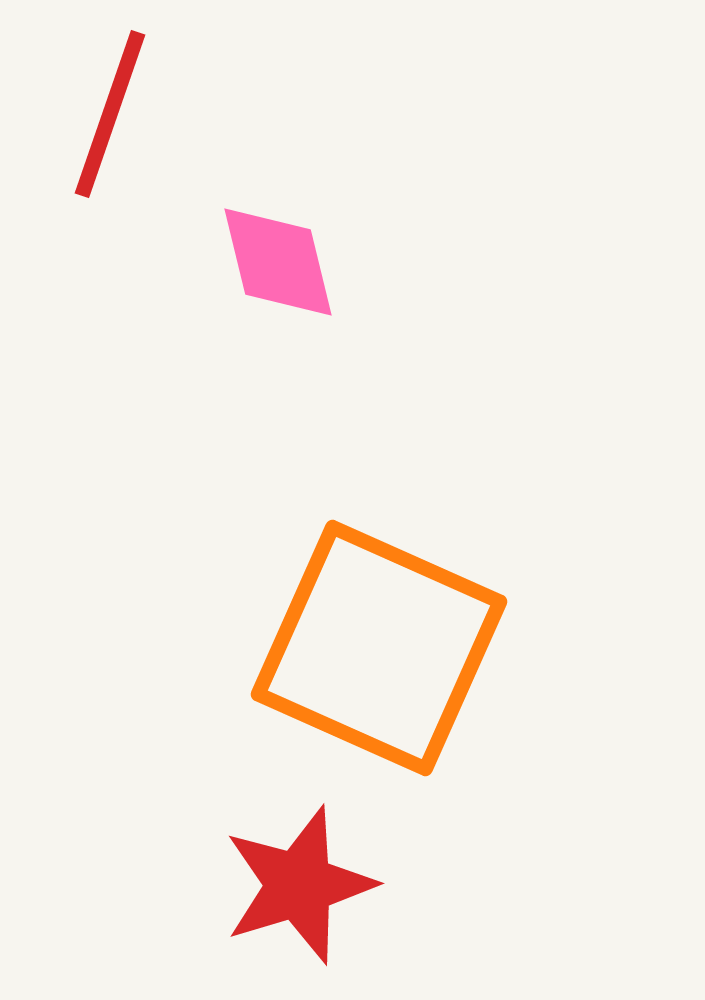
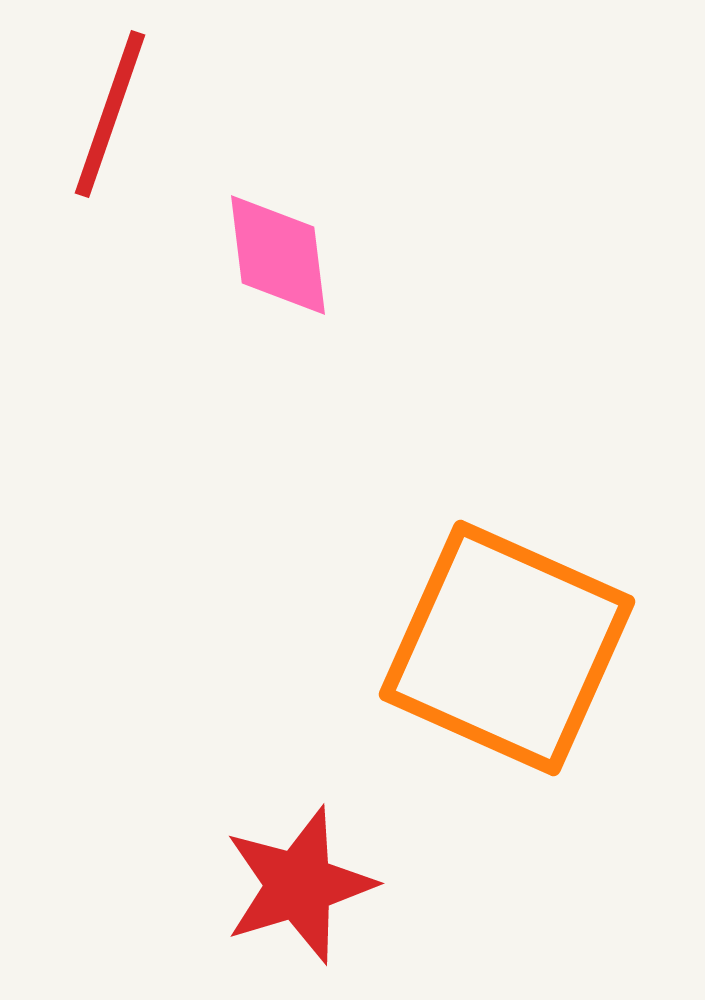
pink diamond: moved 7 px up; rotated 7 degrees clockwise
orange square: moved 128 px right
